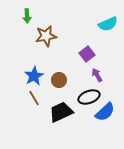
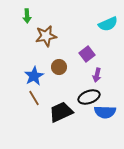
purple arrow: rotated 136 degrees counterclockwise
brown circle: moved 13 px up
blue semicircle: rotated 45 degrees clockwise
